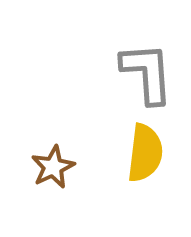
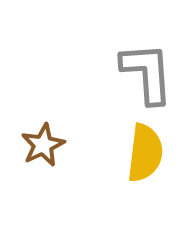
brown star: moved 10 px left, 22 px up
